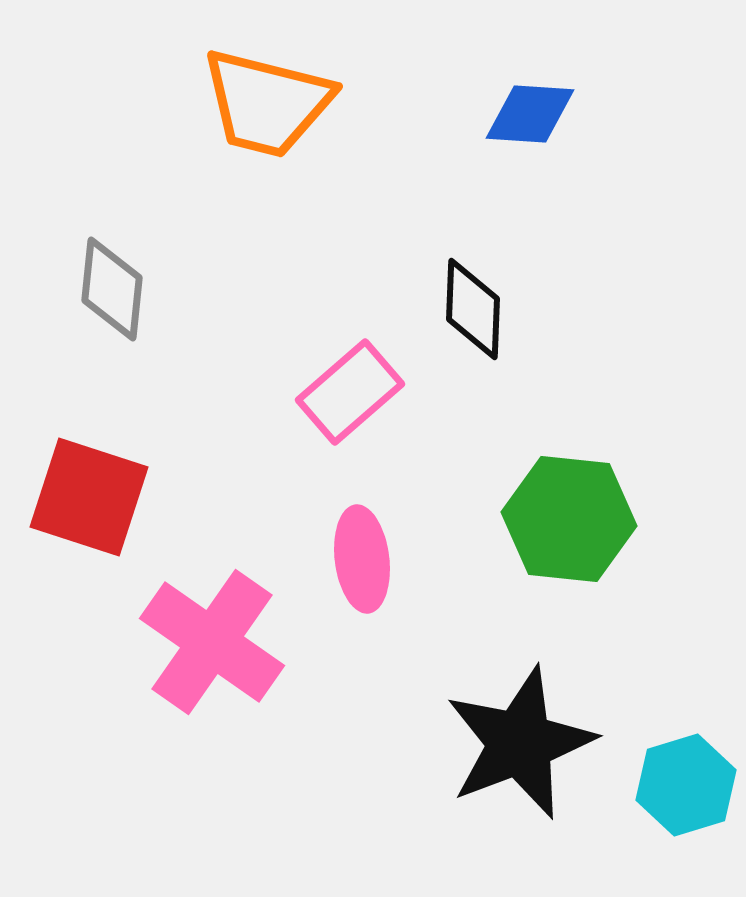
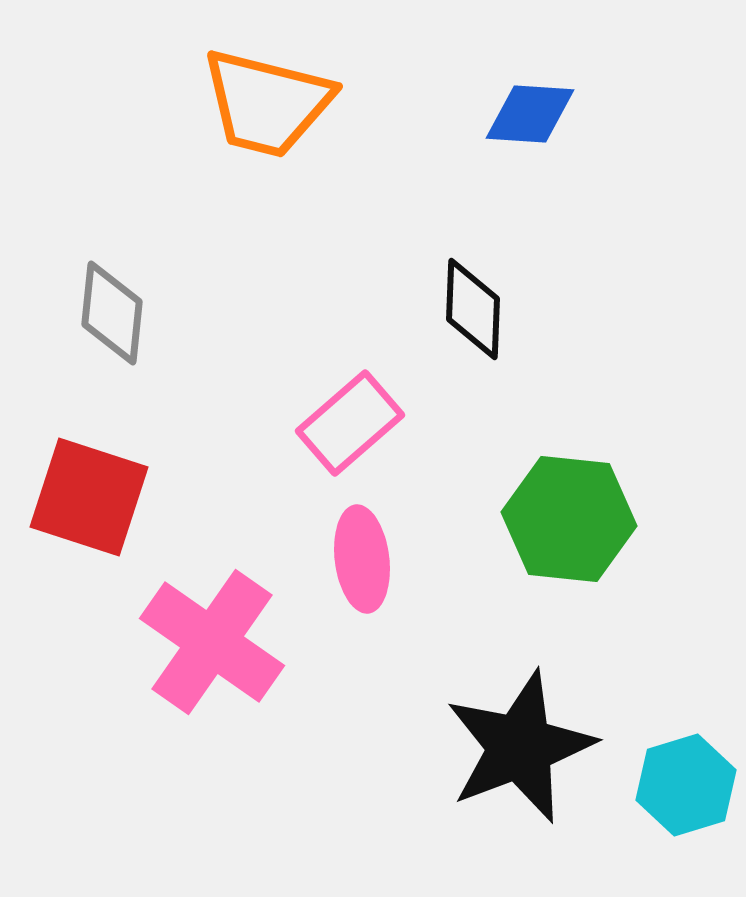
gray diamond: moved 24 px down
pink rectangle: moved 31 px down
black star: moved 4 px down
